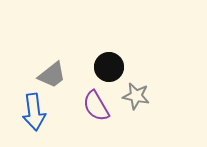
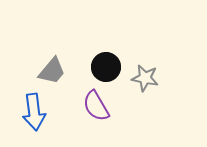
black circle: moved 3 px left
gray trapezoid: moved 4 px up; rotated 12 degrees counterclockwise
gray star: moved 9 px right, 18 px up
